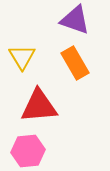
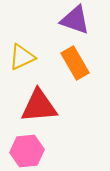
yellow triangle: rotated 36 degrees clockwise
pink hexagon: moved 1 px left
